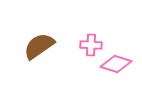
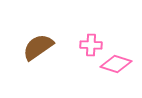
brown semicircle: moved 1 px left, 1 px down
